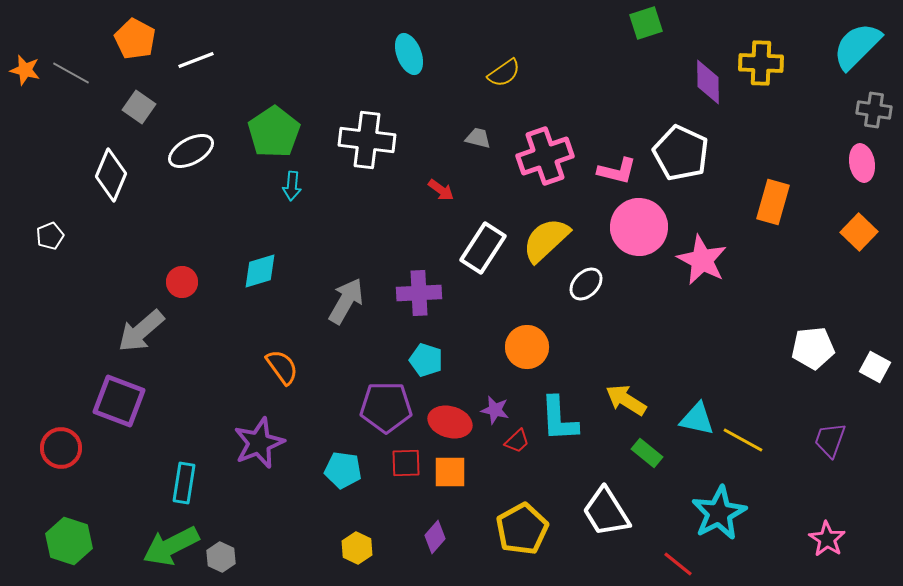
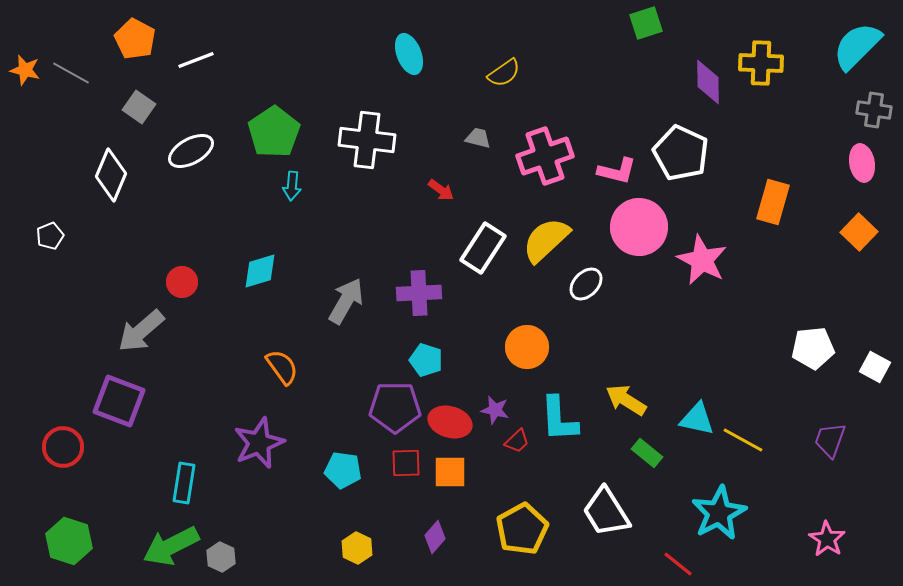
purple pentagon at (386, 407): moved 9 px right
red circle at (61, 448): moved 2 px right, 1 px up
